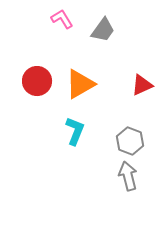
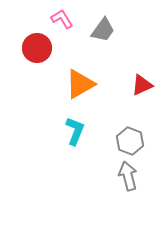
red circle: moved 33 px up
